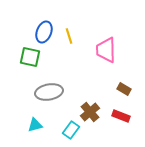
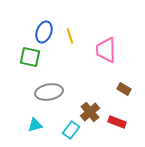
yellow line: moved 1 px right
red rectangle: moved 4 px left, 6 px down
